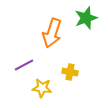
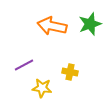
green star: moved 4 px right, 6 px down
orange arrow: moved 7 px up; rotated 84 degrees clockwise
